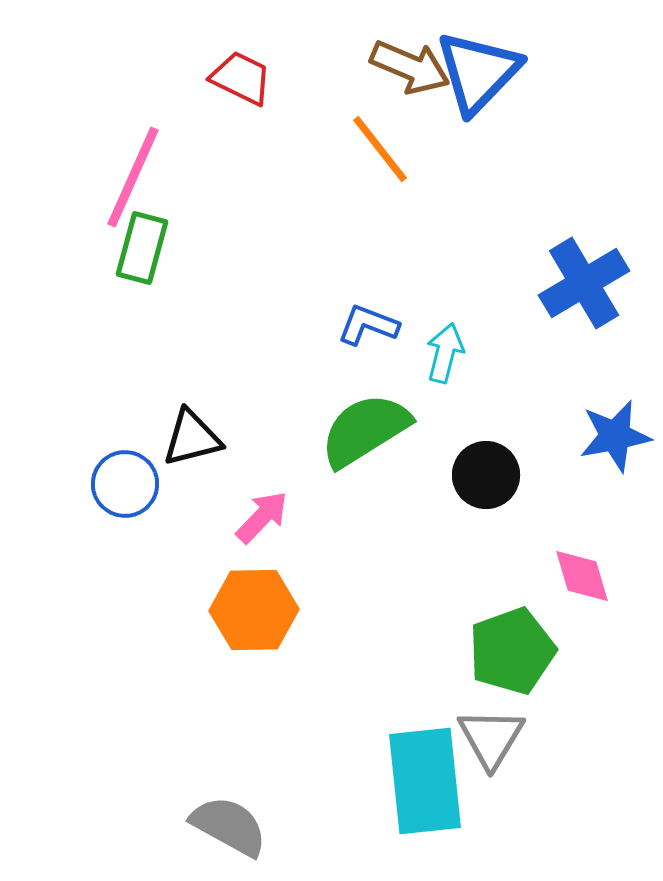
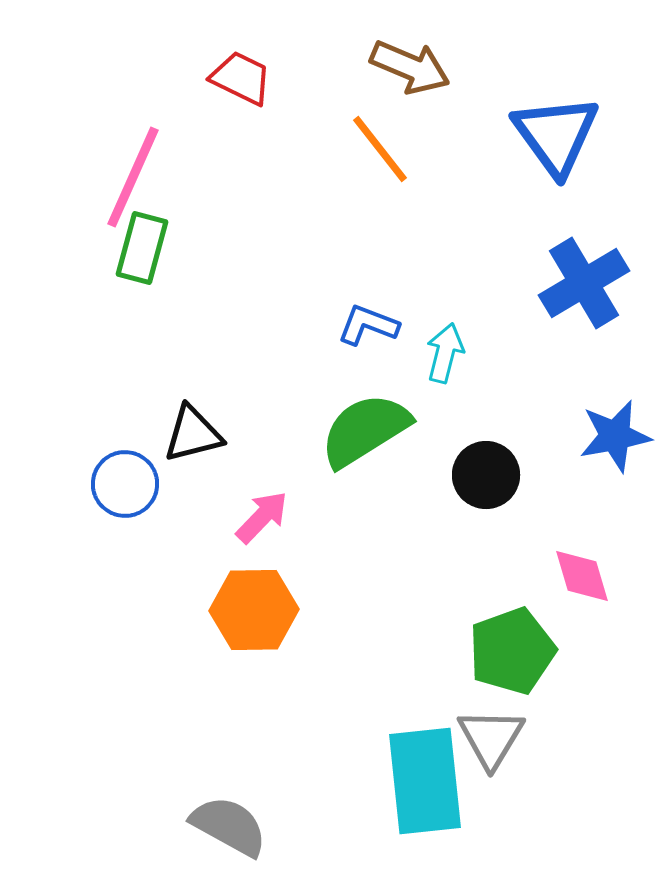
blue triangle: moved 78 px right, 63 px down; rotated 20 degrees counterclockwise
black triangle: moved 1 px right, 4 px up
